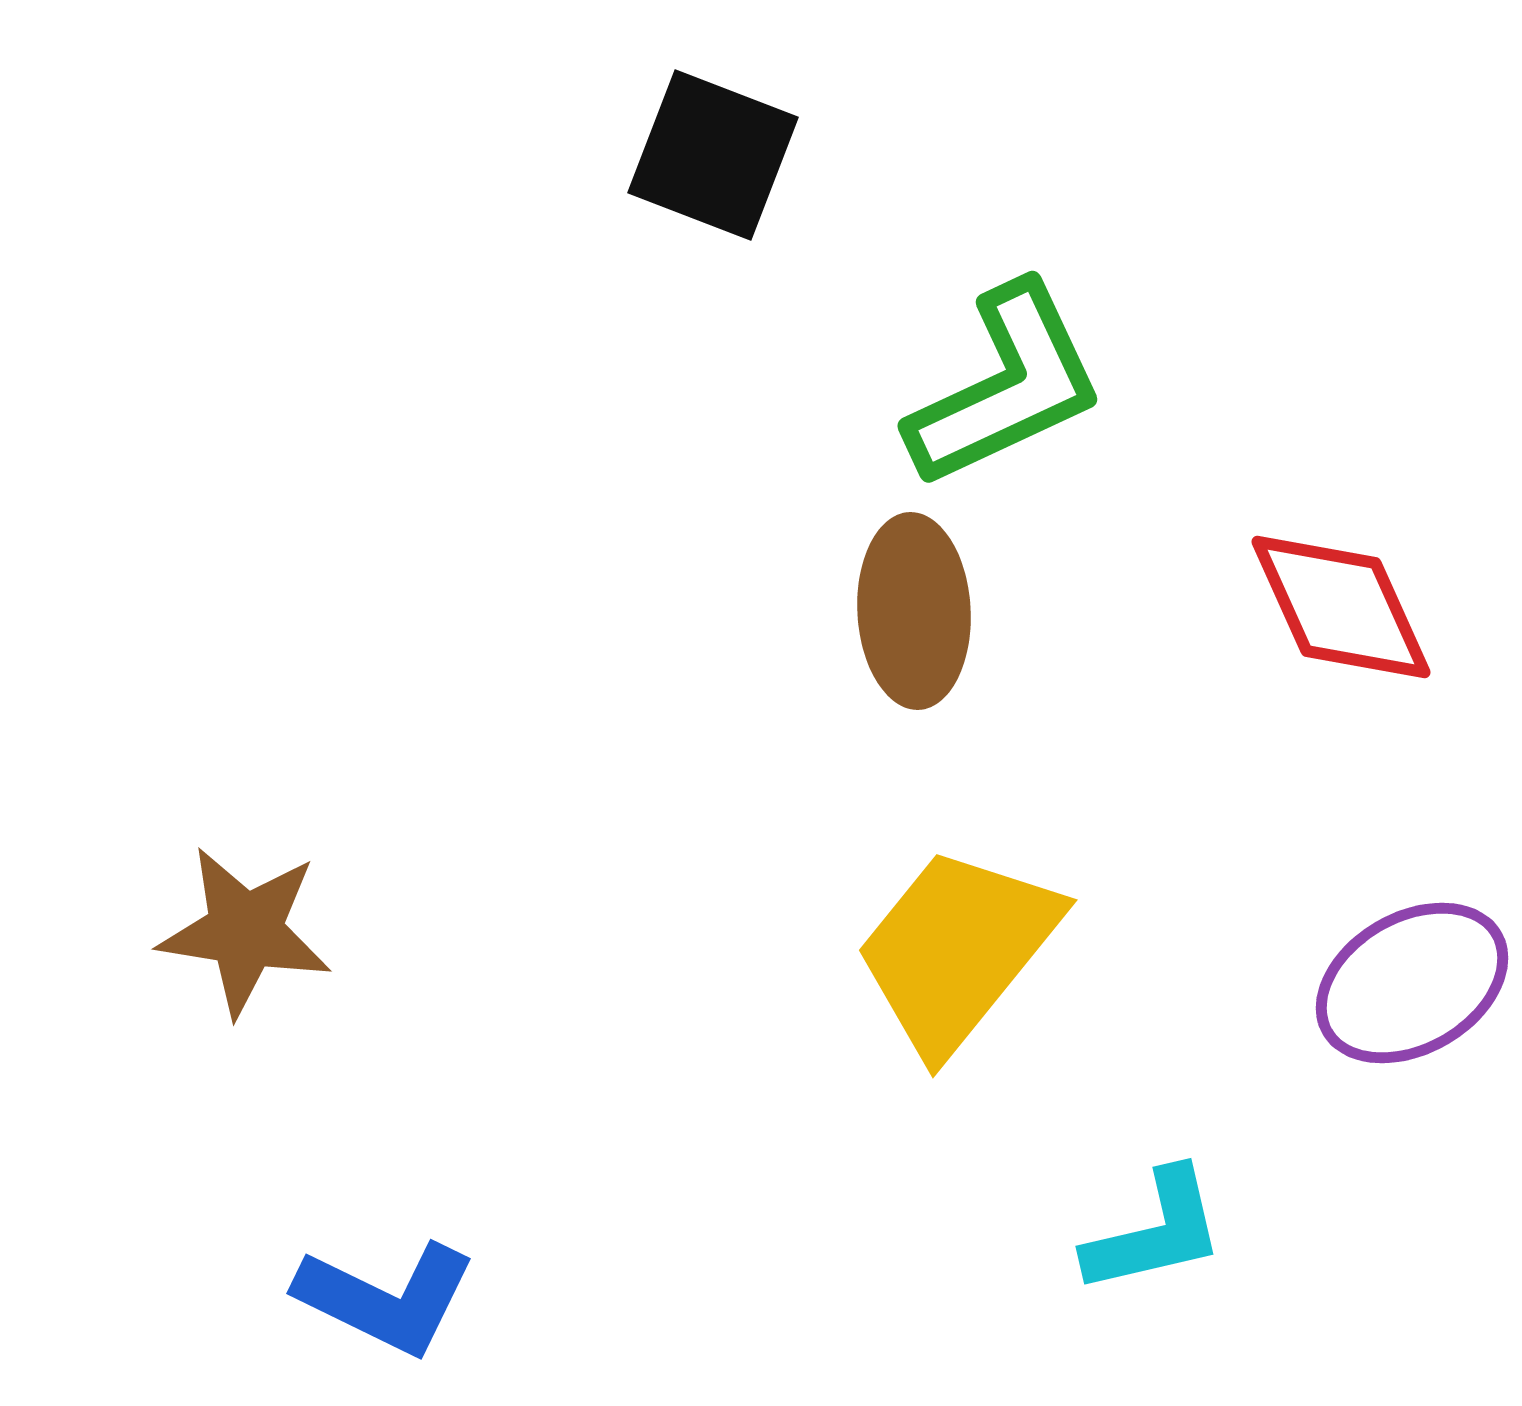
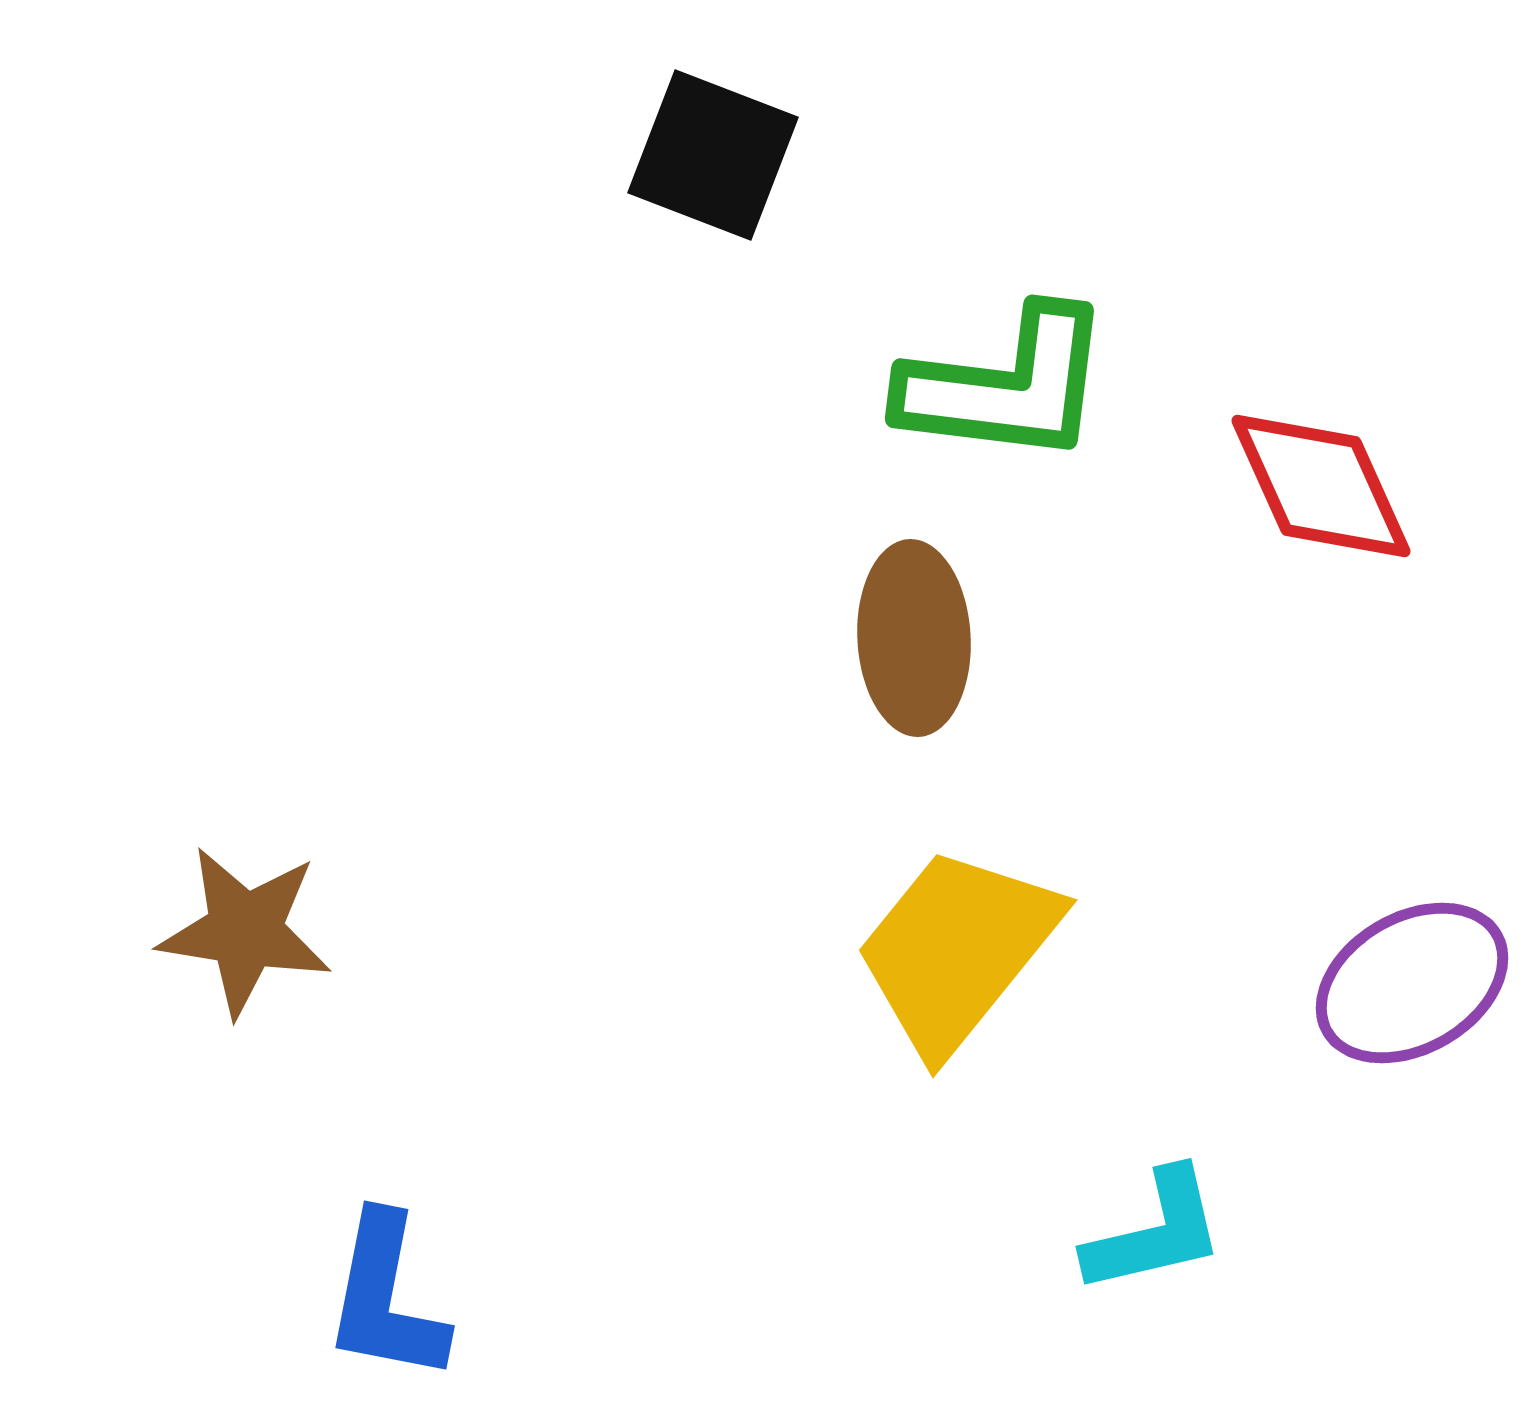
green L-shape: rotated 32 degrees clockwise
red diamond: moved 20 px left, 121 px up
brown ellipse: moved 27 px down
blue L-shape: rotated 75 degrees clockwise
